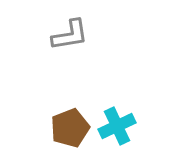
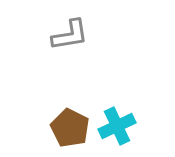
brown pentagon: rotated 24 degrees counterclockwise
